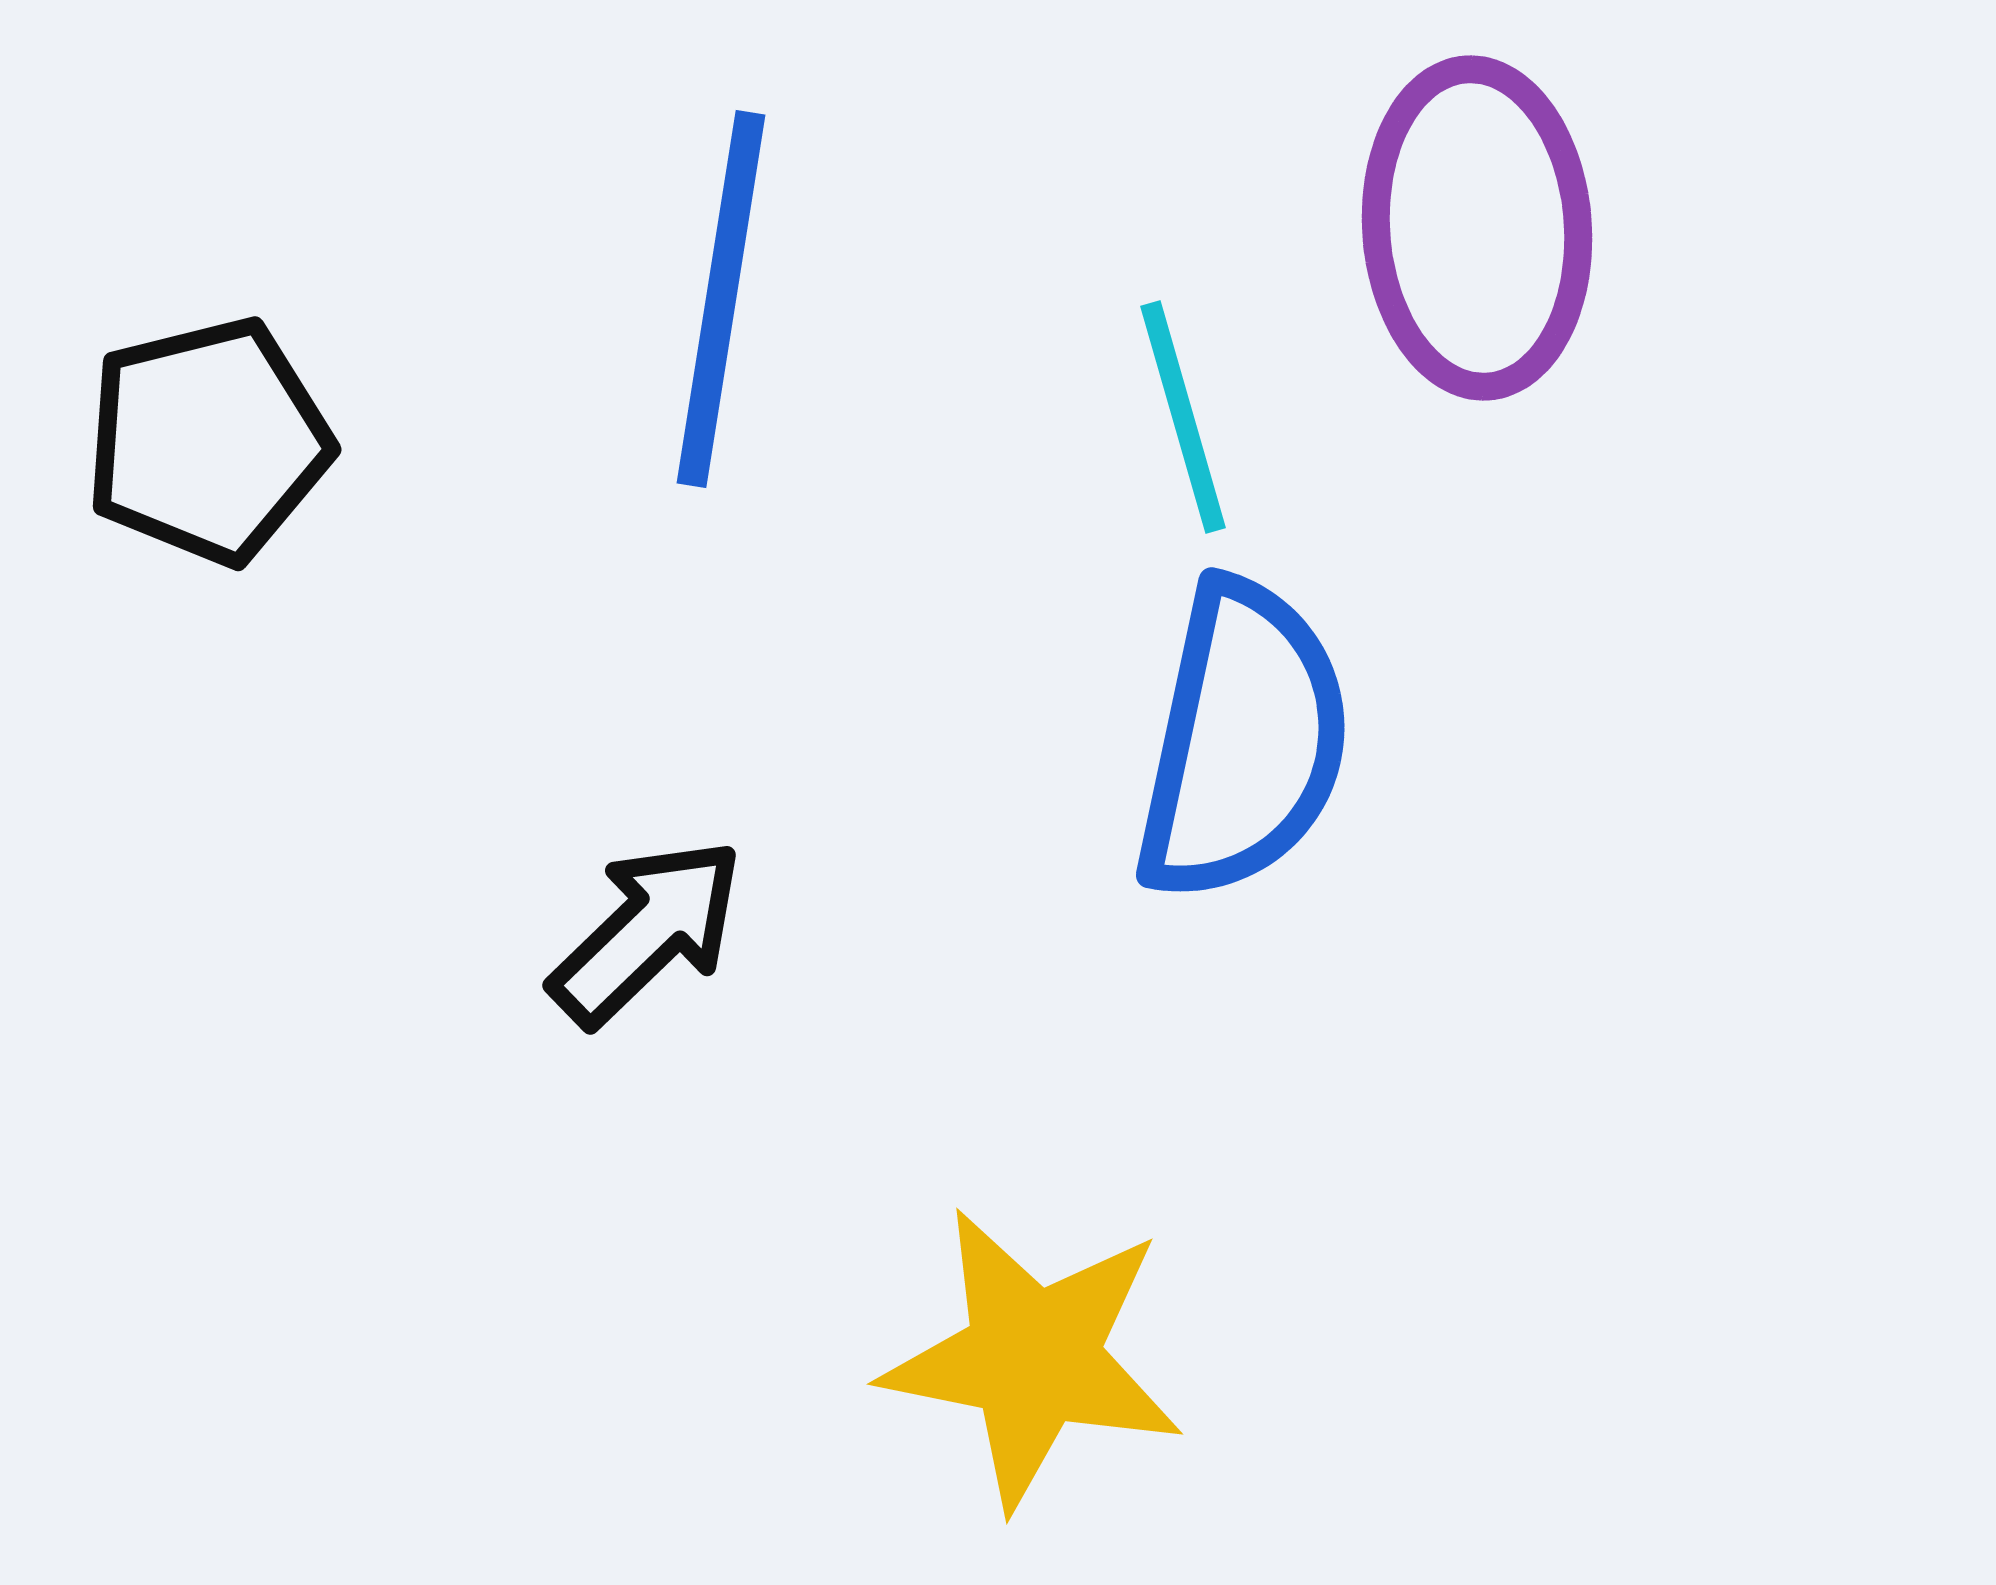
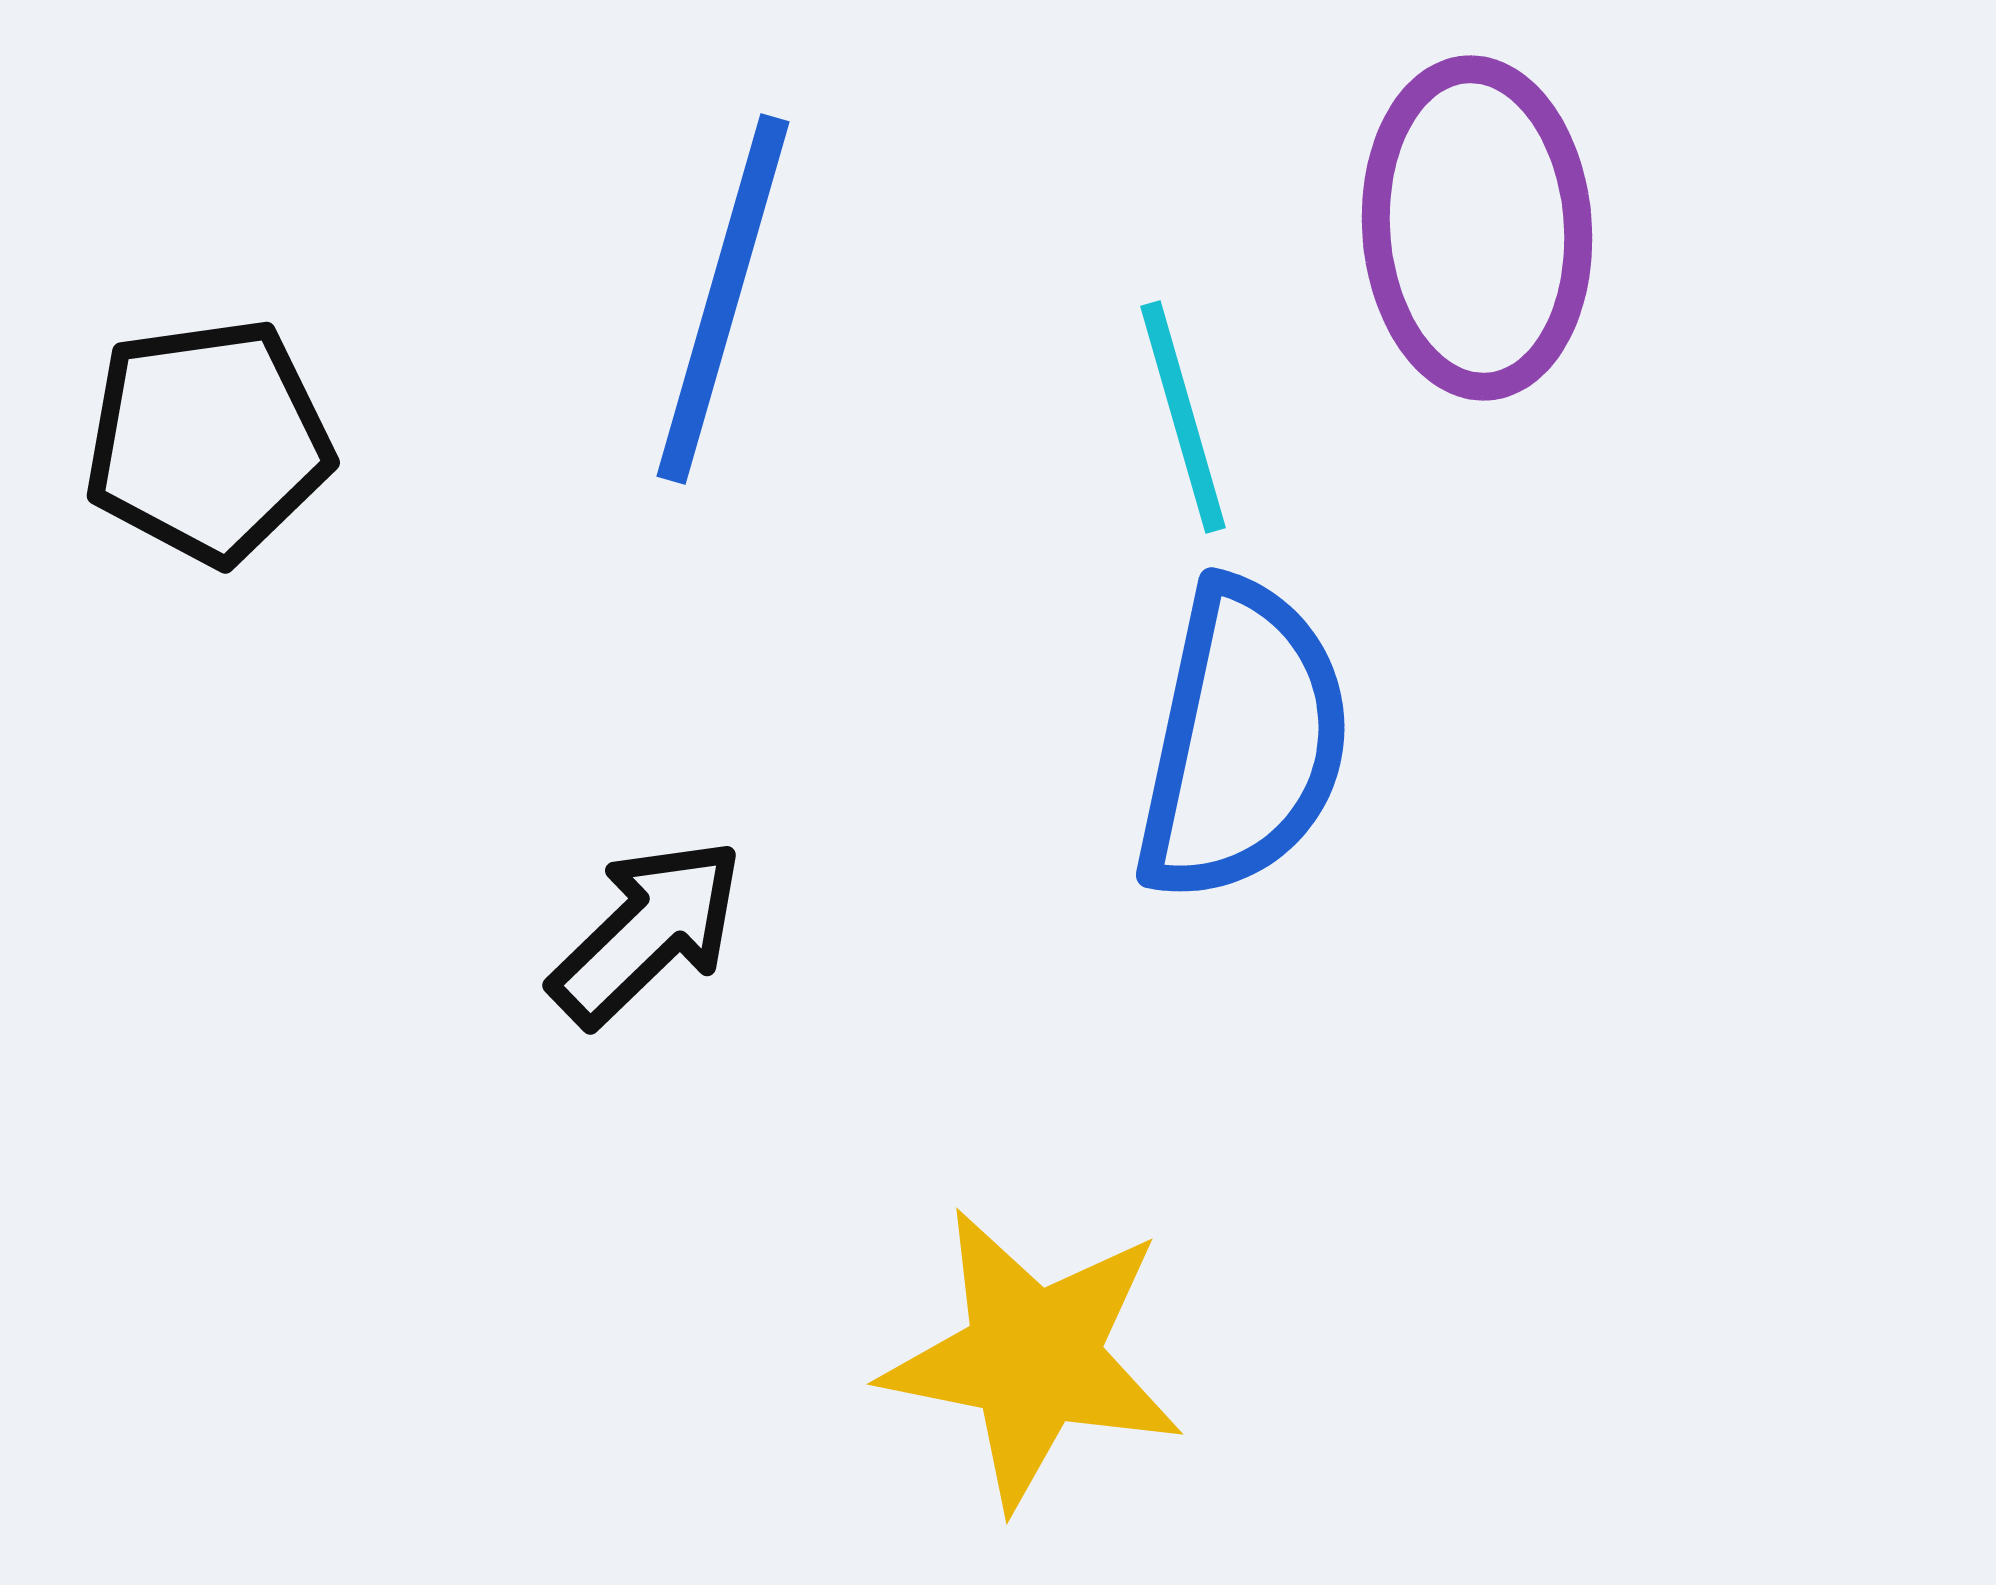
blue line: moved 2 px right; rotated 7 degrees clockwise
black pentagon: rotated 6 degrees clockwise
